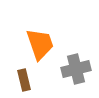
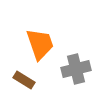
brown rectangle: rotated 45 degrees counterclockwise
